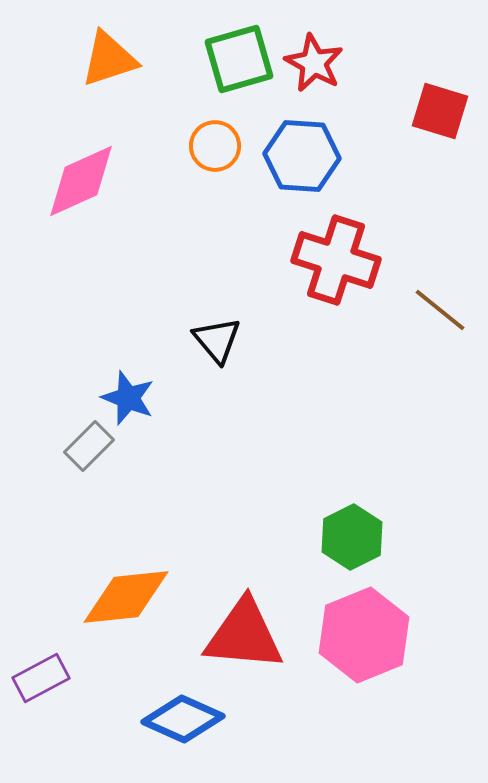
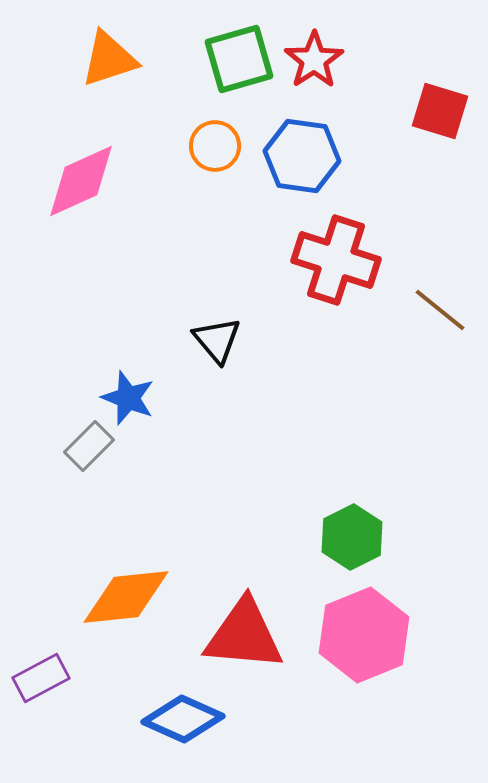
red star: moved 3 px up; rotated 10 degrees clockwise
blue hexagon: rotated 4 degrees clockwise
